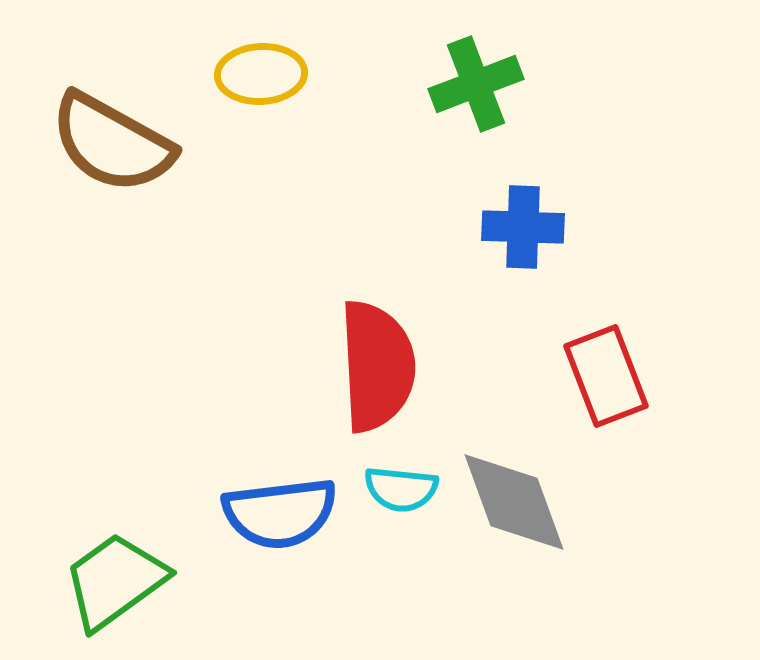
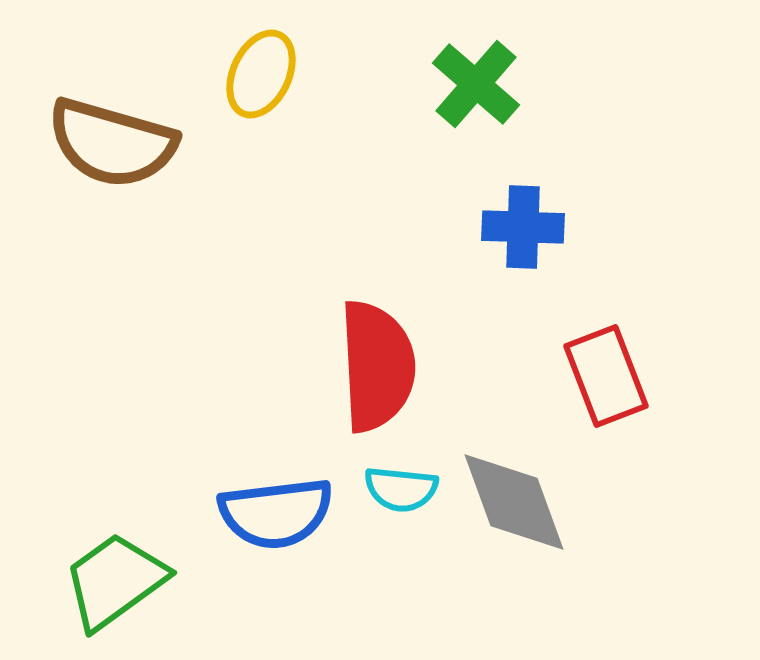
yellow ellipse: rotated 62 degrees counterclockwise
green cross: rotated 28 degrees counterclockwise
brown semicircle: rotated 13 degrees counterclockwise
blue semicircle: moved 4 px left
